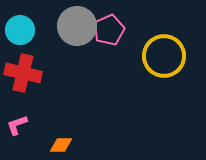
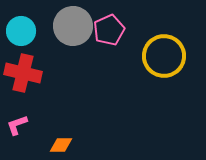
gray circle: moved 4 px left
cyan circle: moved 1 px right, 1 px down
